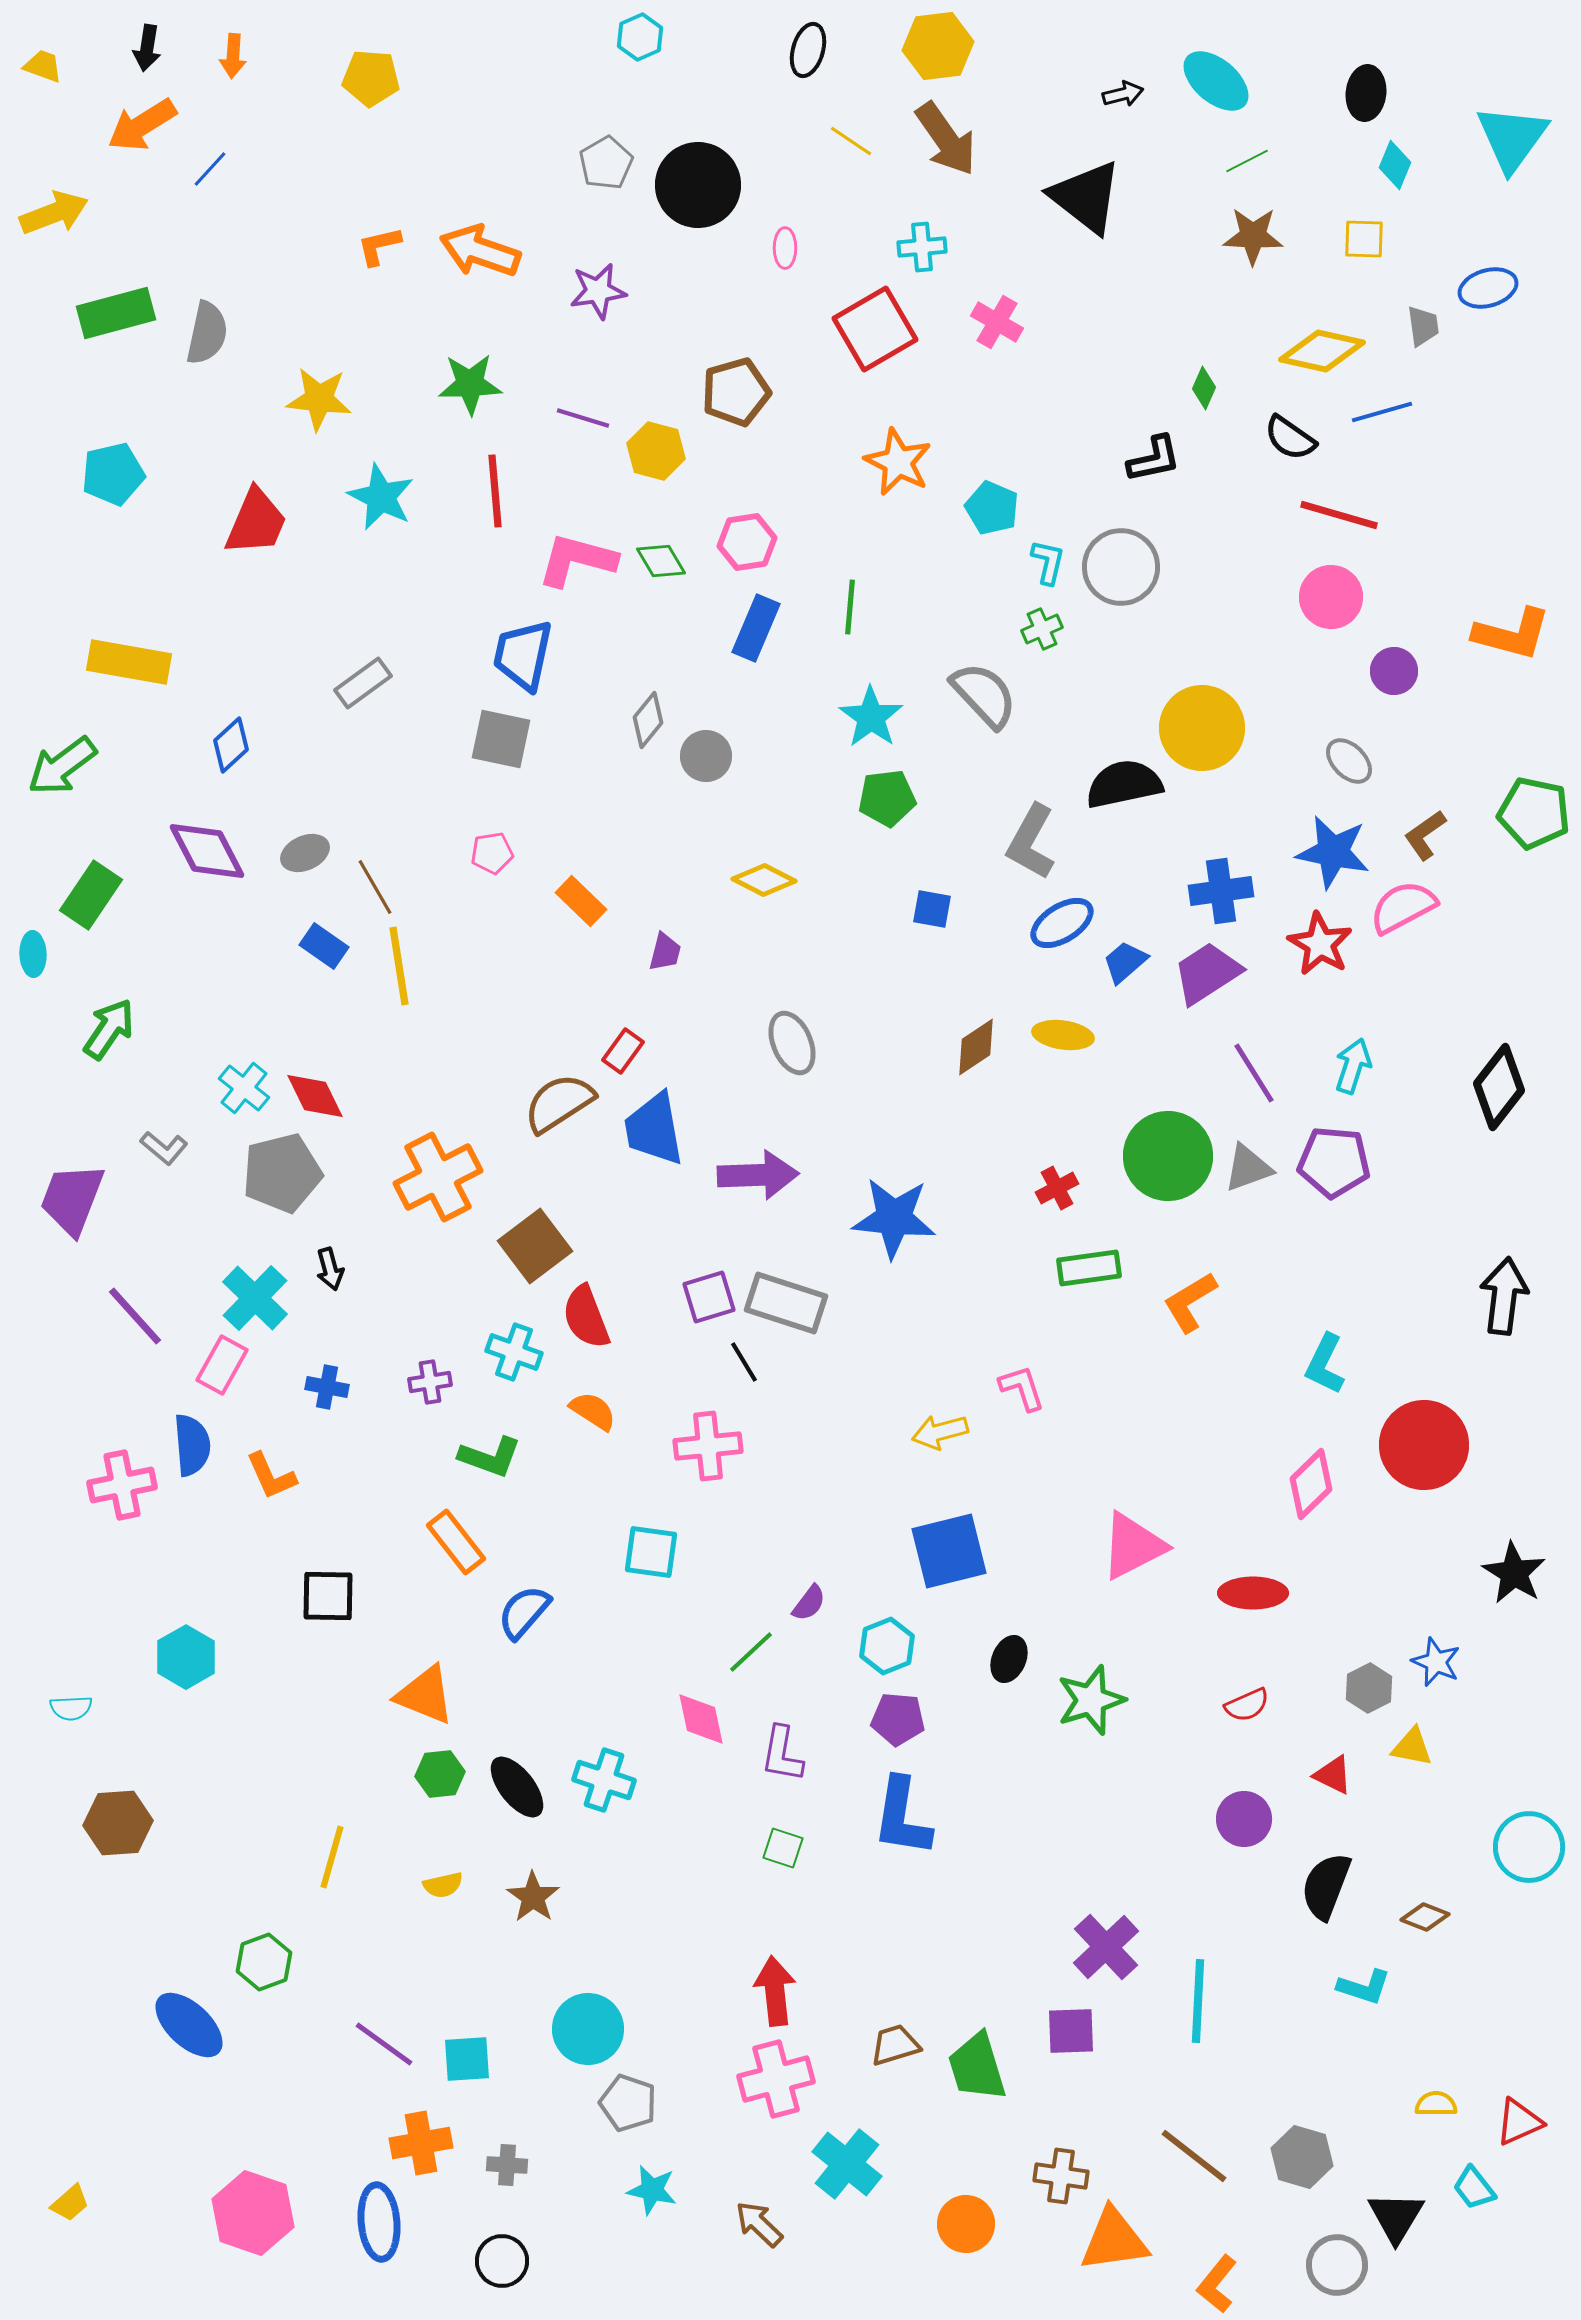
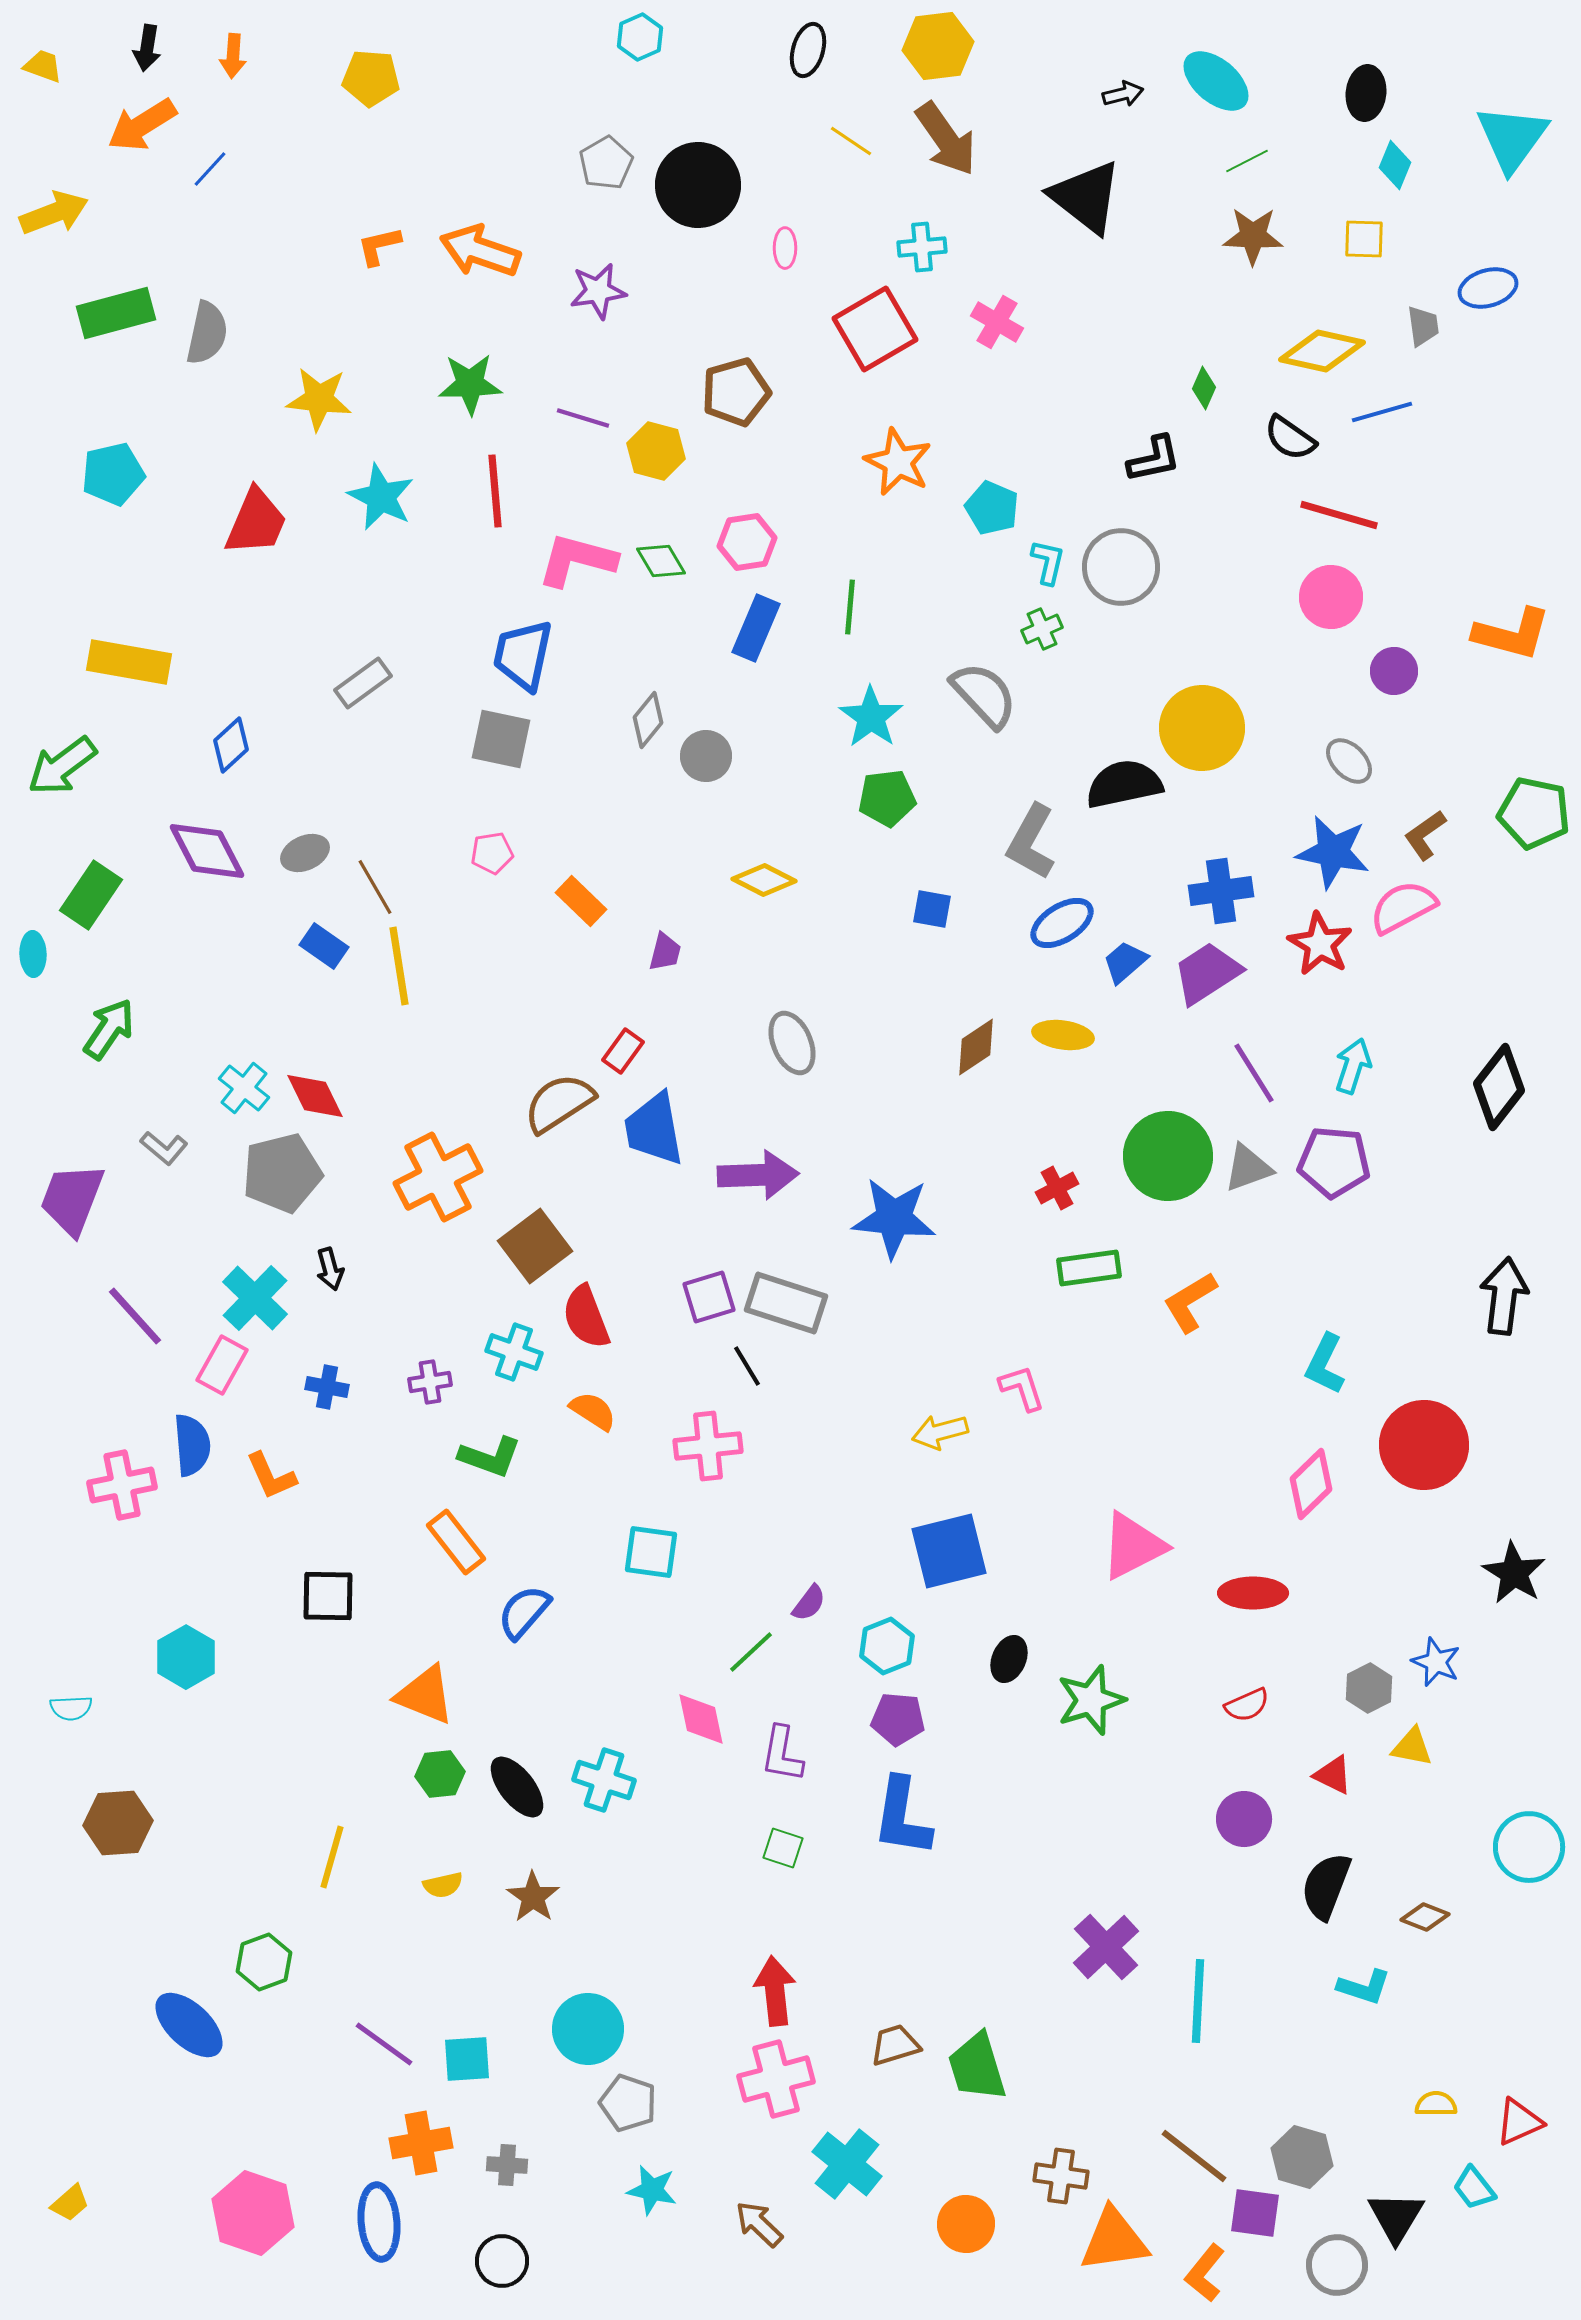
black line at (744, 1362): moved 3 px right, 4 px down
purple square at (1071, 2031): moved 184 px right, 182 px down; rotated 10 degrees clockwise
orange L-shape at (1217, 2284): moved 12 px left, 11 px up
